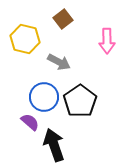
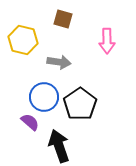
brown square: rotated 36 degrees counterclockwise
yellow hexagon: moved 2 px left, 1 px down
gray arrow: rotated 20 degrees counterclockwise
black pentagon: moved 3 px down
black arrow: moved 5 px right, 1 px down
